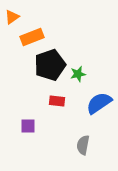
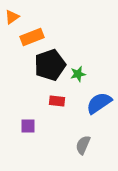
gray semicircle: rotated 12 degrees clockwise
